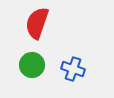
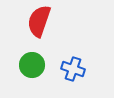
red semicircle: moved 2 px right, 2 px up
